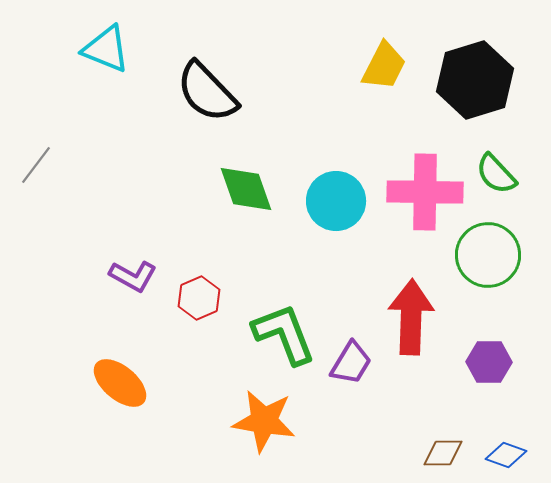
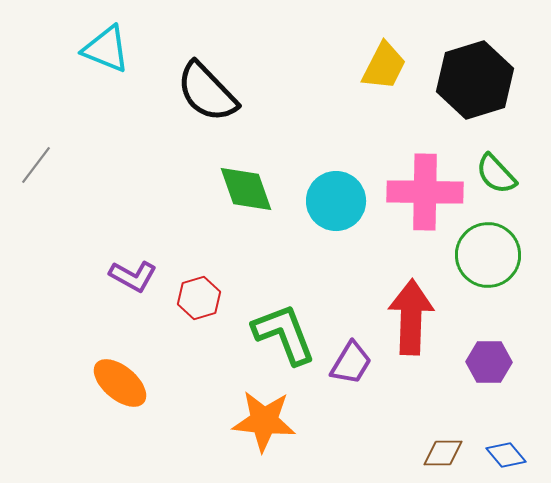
red hexagon: rotated 6 degrees clockwise
orange star: rotated 4 degrees counterclockwise
blue diamond: rotated 30 degrees clockwise
